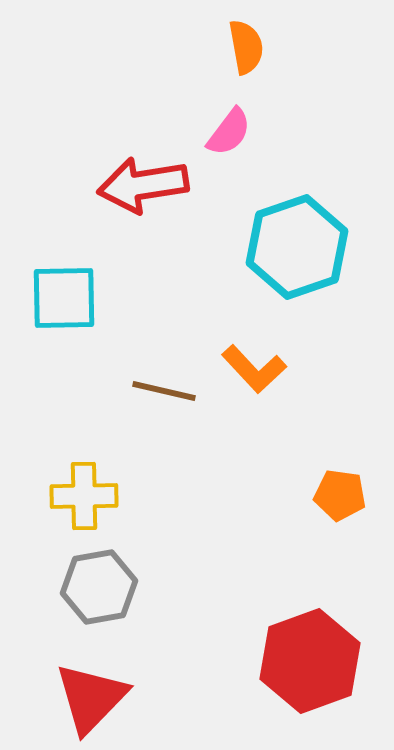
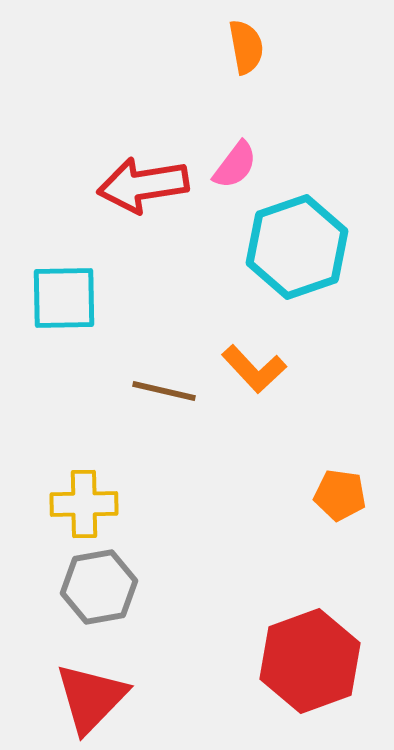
pink semicircle: moved 6 px right, 33 px down
yellow cross: moved 8 px down
